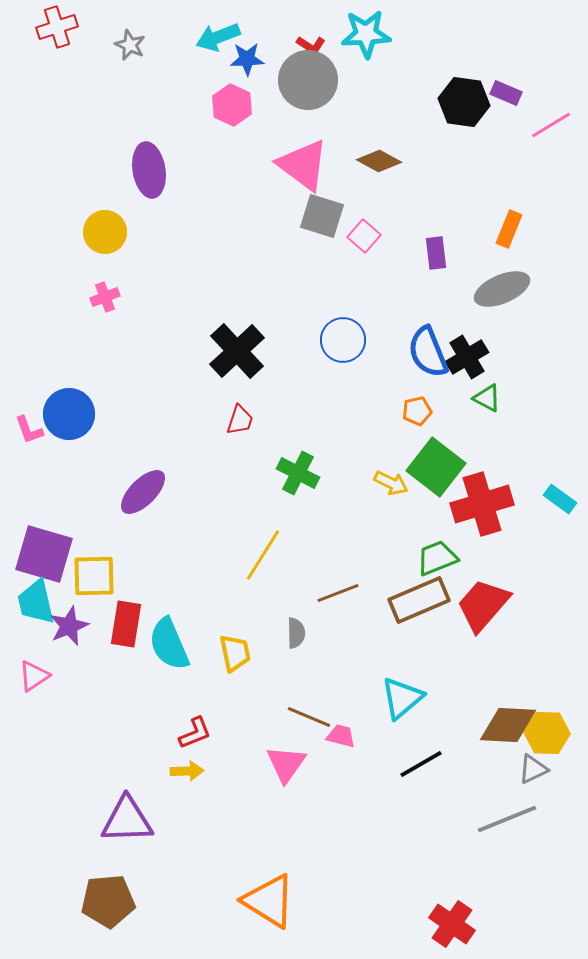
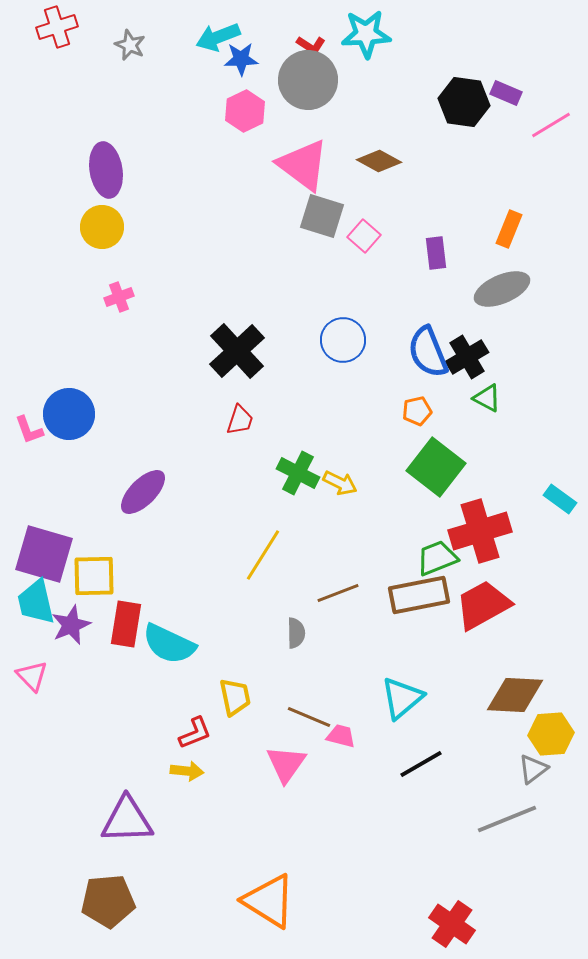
blue star at (247, 59): moved 6 px left
pink hexagon at (232, 105): moved 13 px right, 6 px down; rotated 9 degrees clockwise
purple ellipse at (149, 170): moved 43 px left
yellow circle at (105, 232): moved 3 px left, 5 px up
pink cross at (105, 297): moved 14 px right
yellow arrow at (391, 483): moved 51 px left
red cross at (482, 504): moved 2 px left, 27 px down
brown rectangle at (419, 600): moved 5 px up; rotated 12 degrees clockwise
red trapezoid at (483, 605): rotated 20 degrees clockwise
purple star at (69, 626): moved 2 px right, 1 px up
cyan semicircle at (169, 644): rotated 42 degrees counterclockwise
yellow trapezoid at (235, 653): moved 44 px down
pink triangle at (34, 676): moved 2 px left; rotated 40 degrees counterclockwise
brown diamond at (508, 725): moved 7 px right, 30 px up
yellow hexagon at (547, 733): moved 4 px right, 1 px down; rotated 6 degrees counterclockwise
gray triangle at (533, 769): rotated 12 degrees counterclockwise
yellow arrow at (187, 771): rotated 8 degrees clockwise
